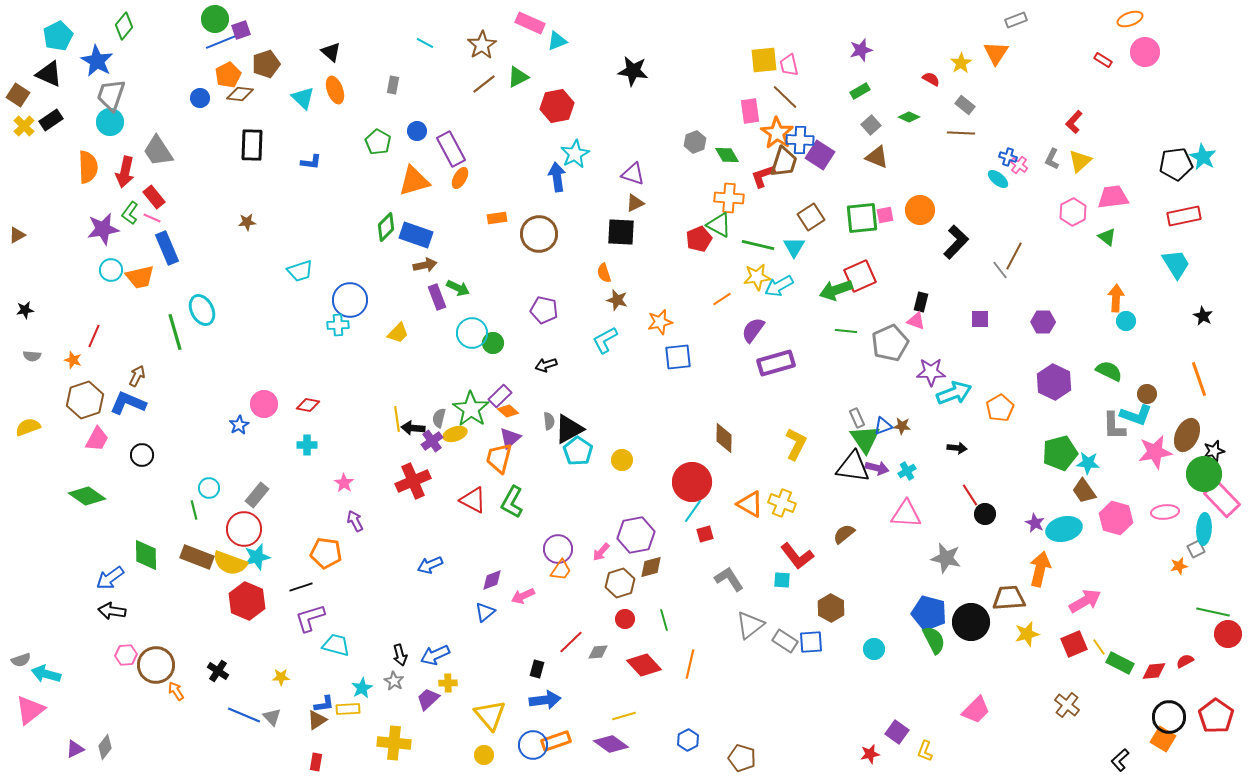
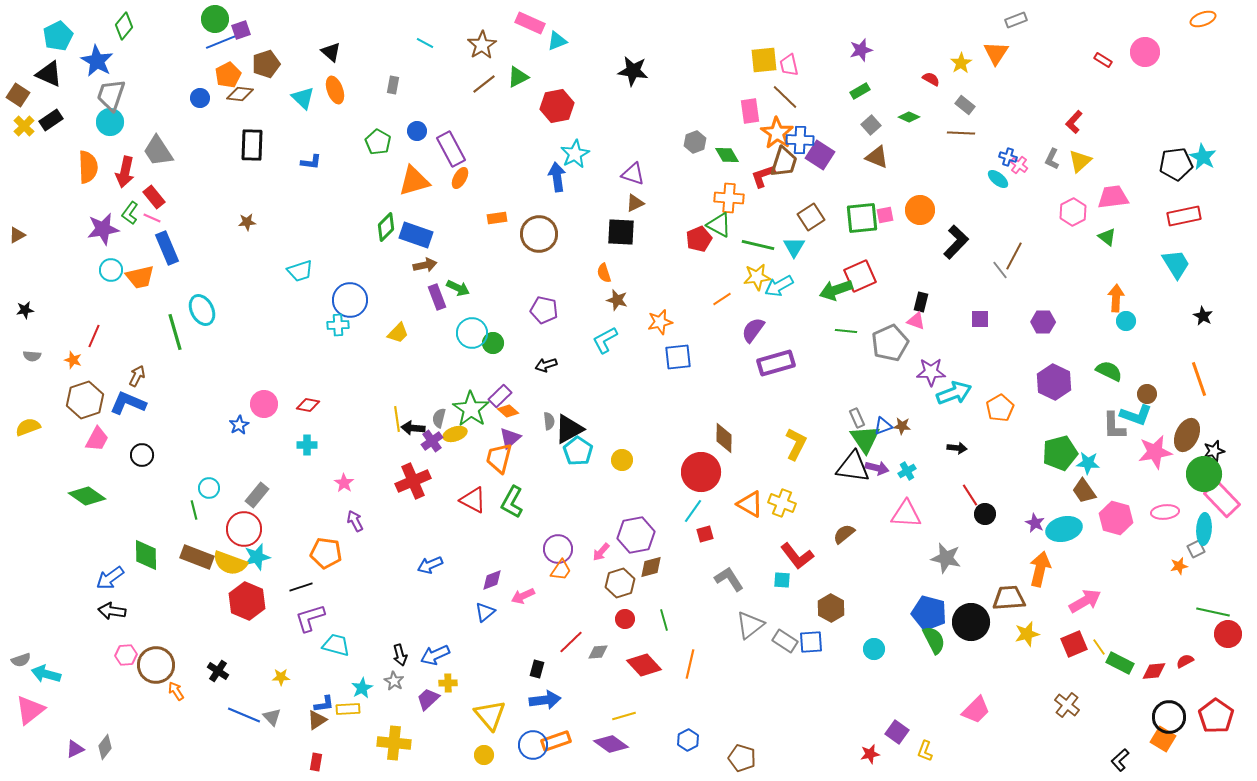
orange ellipse at (1130, 19): moved 73 px right
red circle at (692, 482): moved 9 px right, 10 px up
